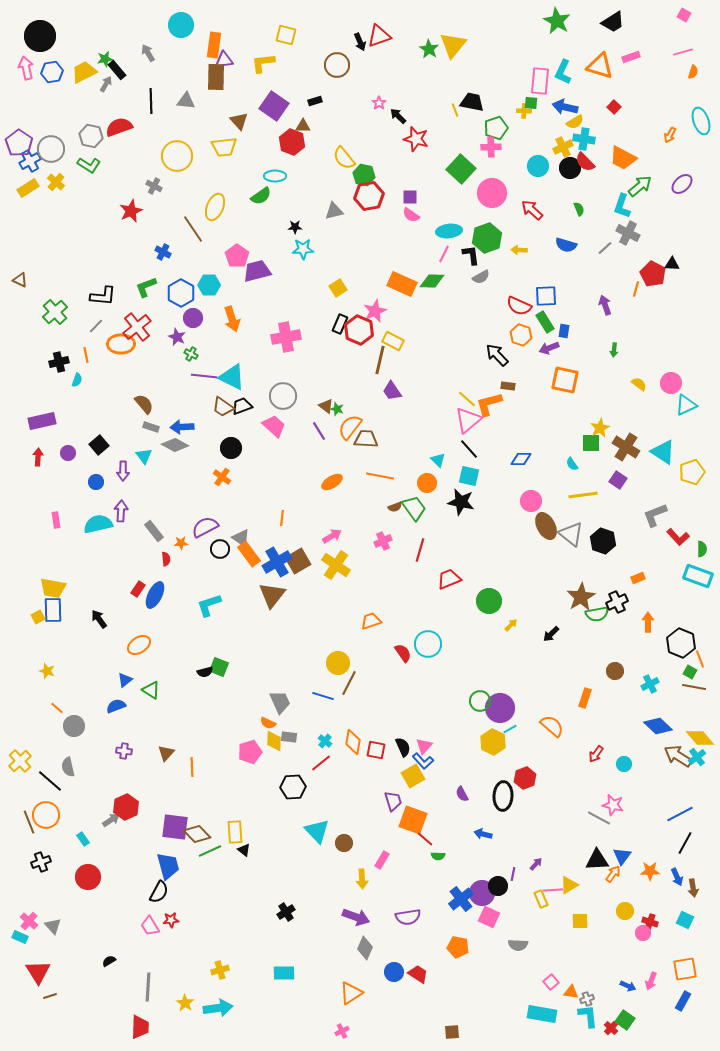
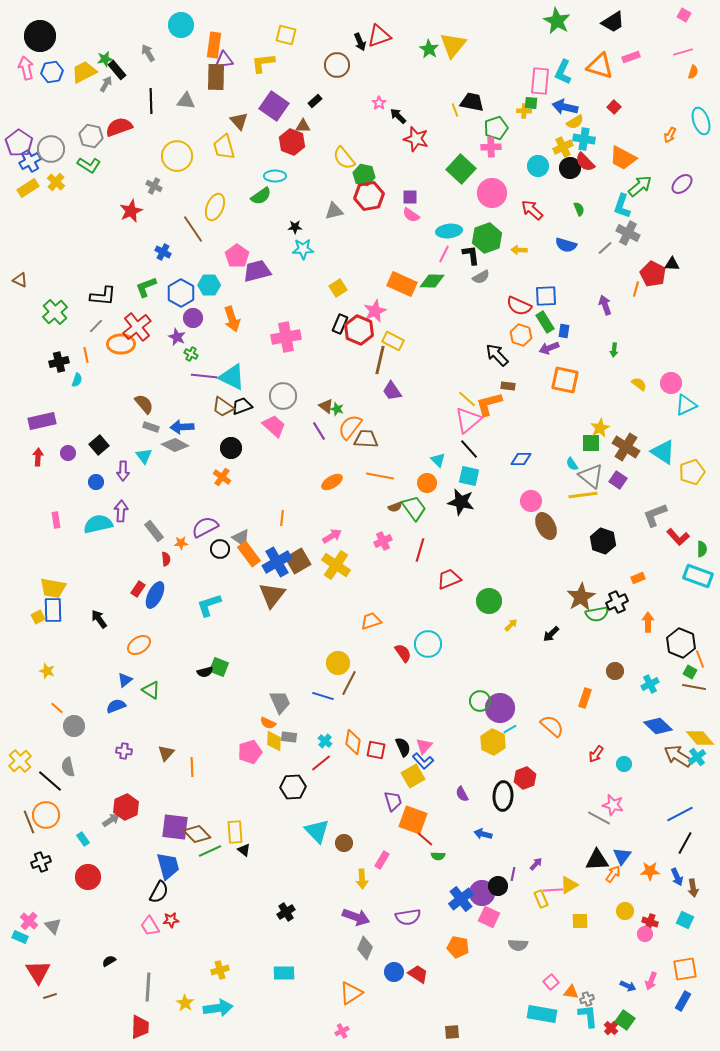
black rectangle at (315, 101): rotated 24 degrees counterclockwise
yellow trapezoid at (224, 147): rotated 80 degrees clockwise
gray triangle at (571, 534): moved 20 px right, 58 px up
pink circle at (643, 933): moved 2 px right, 1 px down
